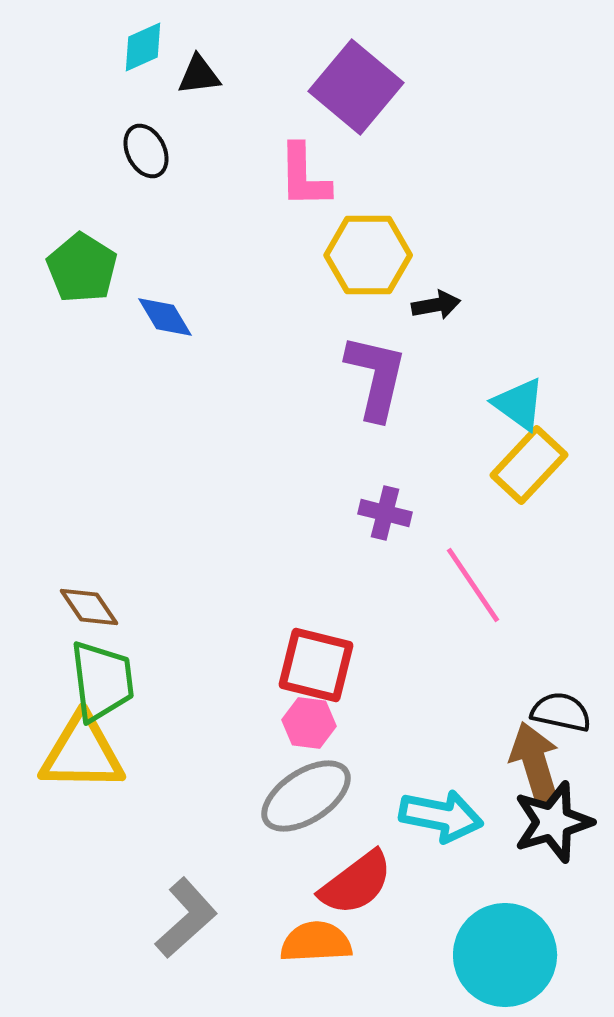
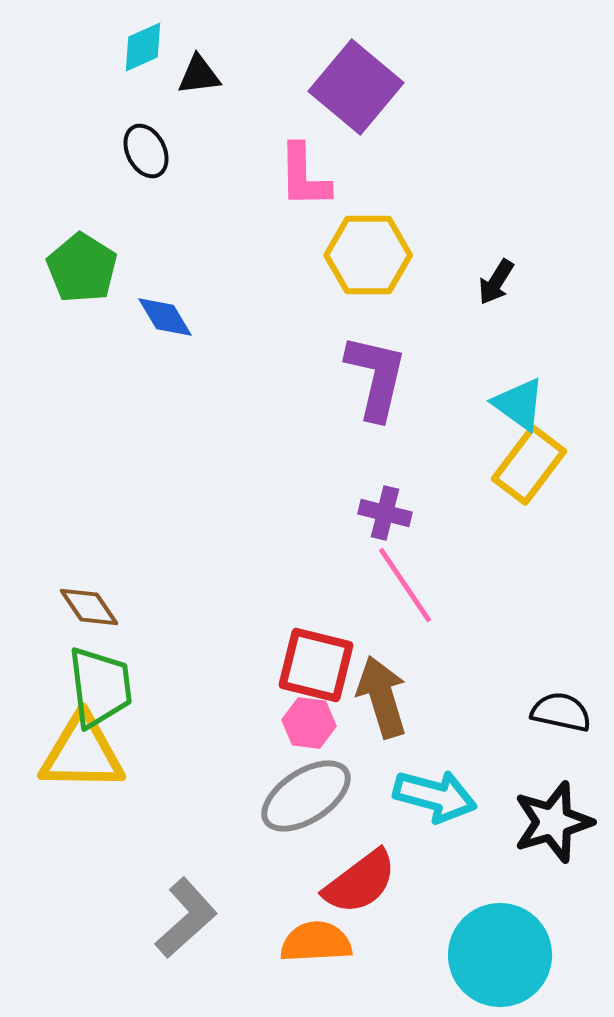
black arrow: moved 60 px right, 23 px up; rotated 132 degrees clockwise
yellow rectangle: rotated 6 degrees counterclockwise
pink line: moved 68 px left
green trapezoid: moved 2 px left, 6 px down
brown arrow: moved 153 px left, 66 px up
cyan arrow: moved 6 px left, 20 px up; rotated 4 degrees clockwise
red semicircle: moved 4 px right, 1 px up
cyan circle: moved 5 px left
